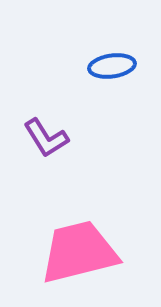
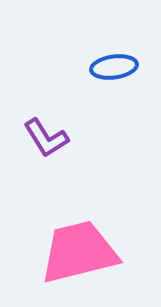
blue ellipse: moved 2 px right, 1 px down
